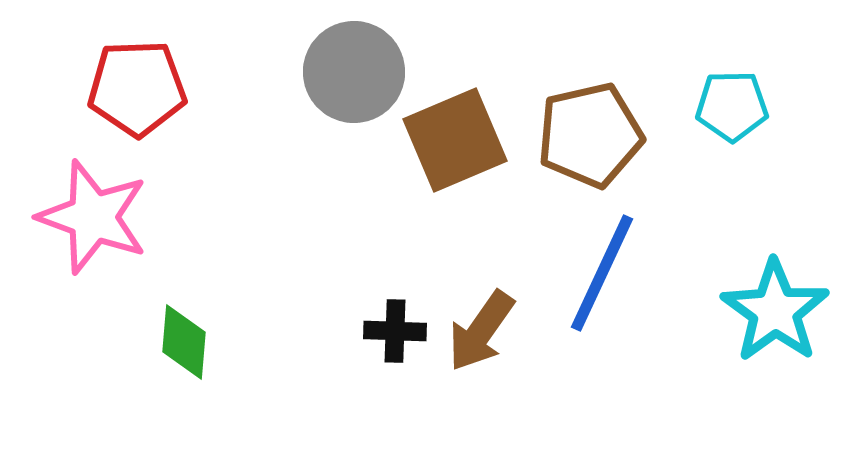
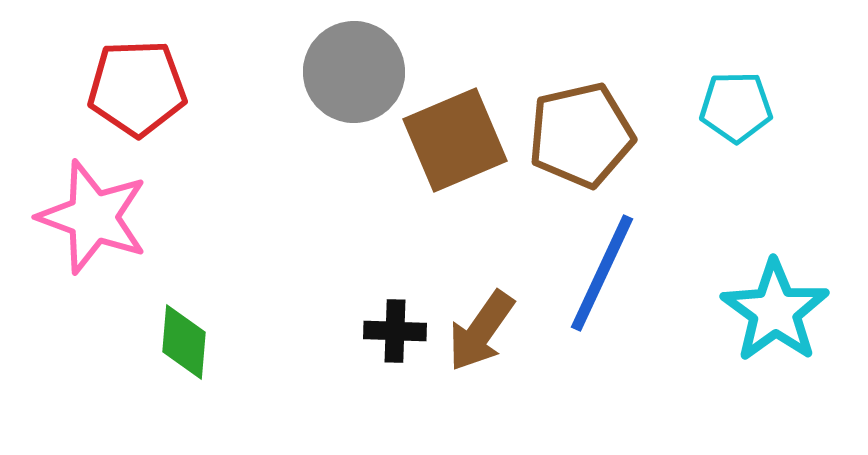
cyan pentagon: moved 4 px right, 1 px down
brown pentagon: moved 9 px left
